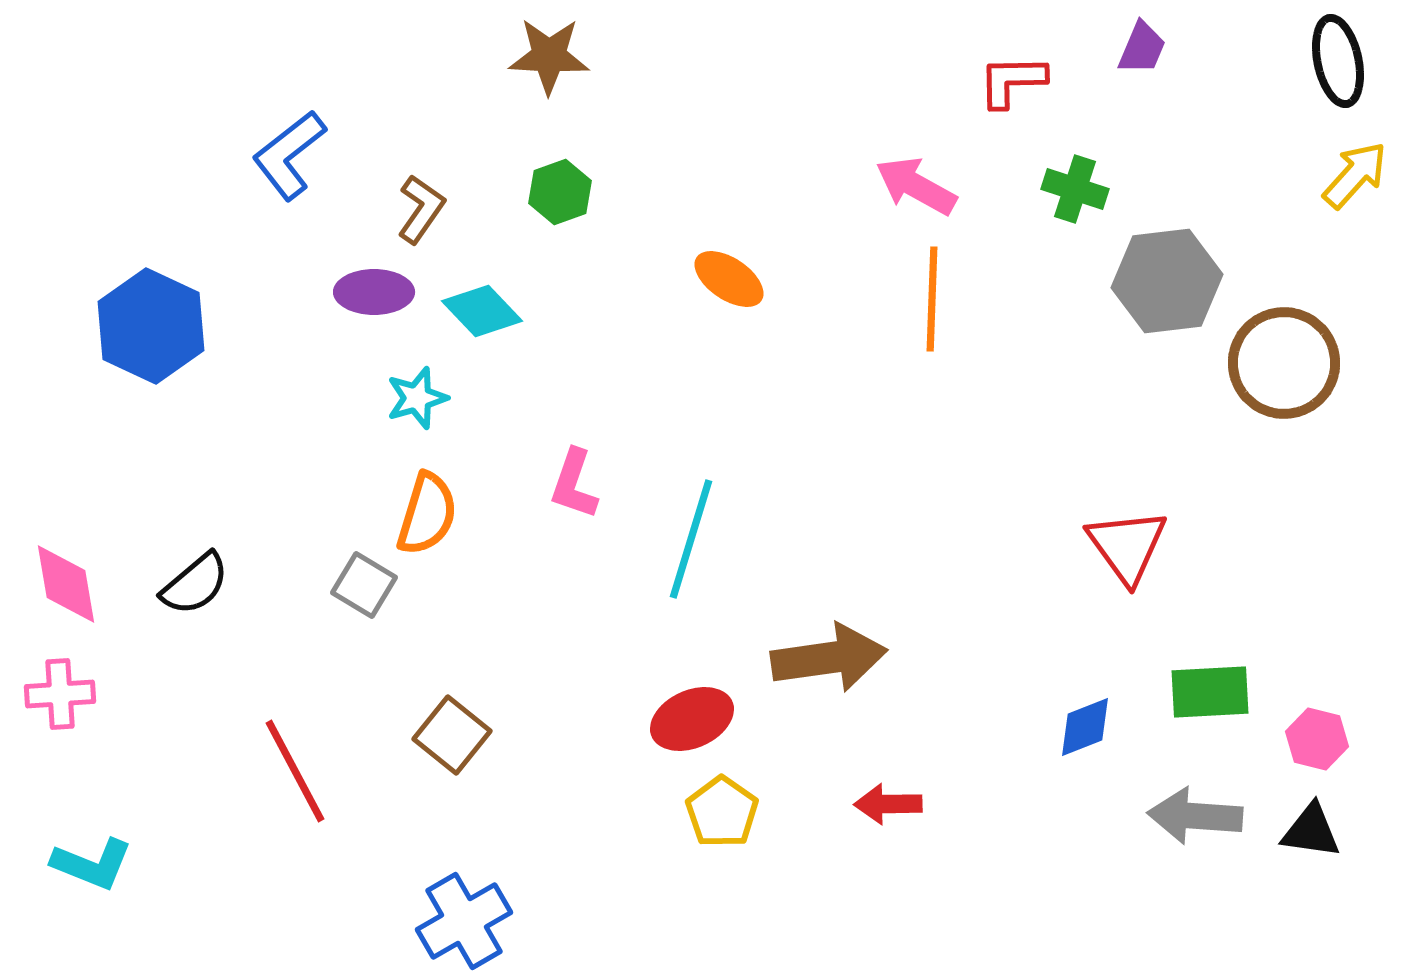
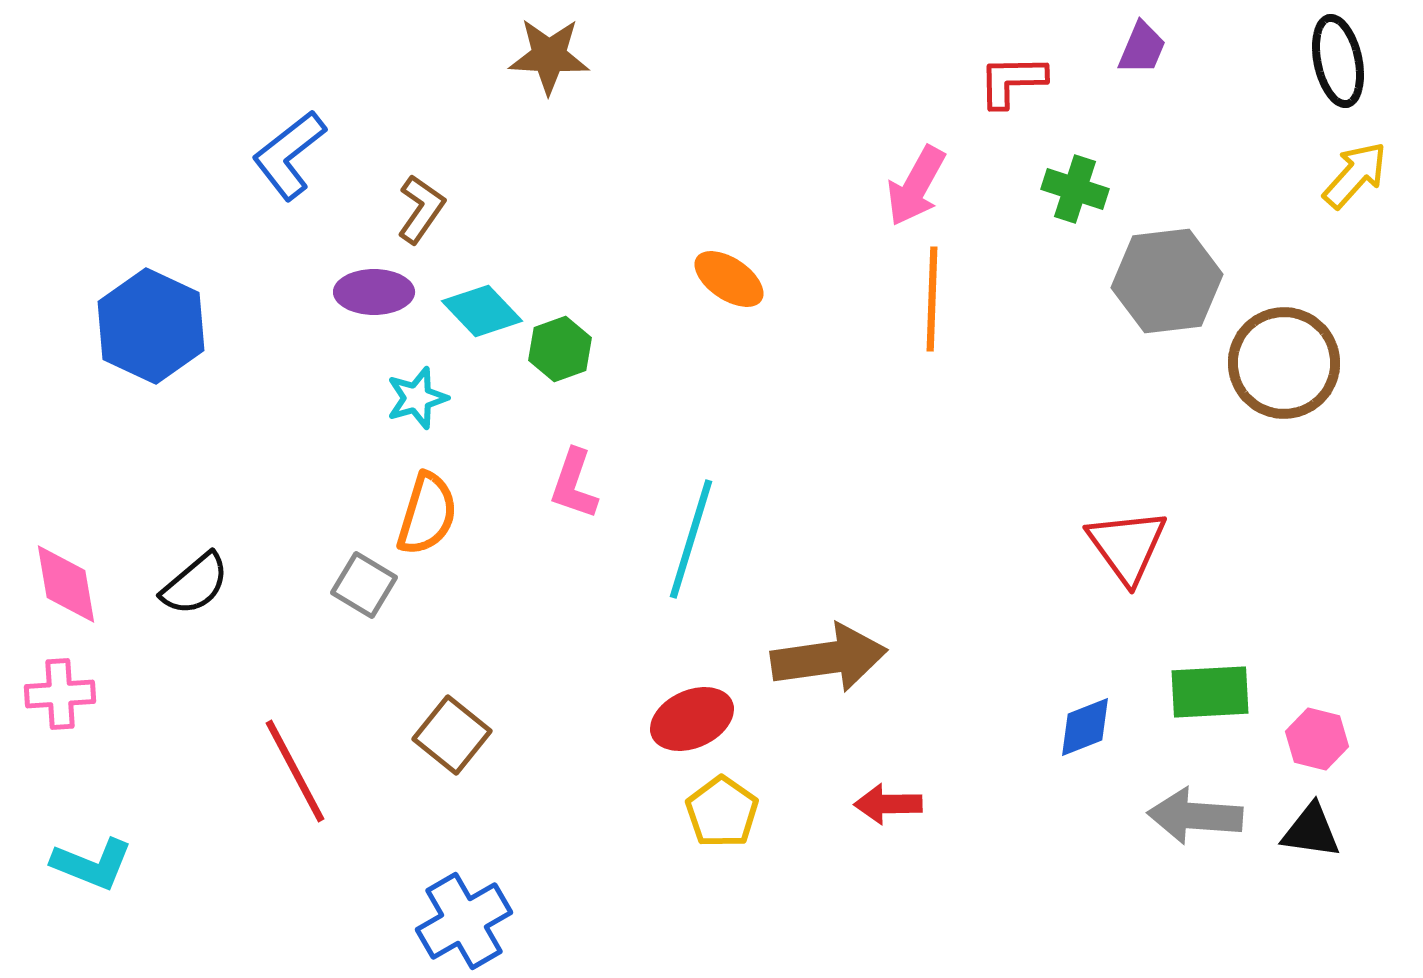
pink arrow: rotated 90 degrees counterclockwise
green hexagon: moved 157 px down
